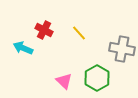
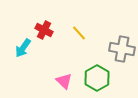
cyan arrow: rotated 78 degrees counterclockwise
